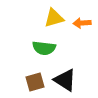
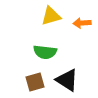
yellow triangle: moved 3 px left, 2 px up
green semicircle: moved 1 px right, 4 px down
black triangle: moved 2 px right
